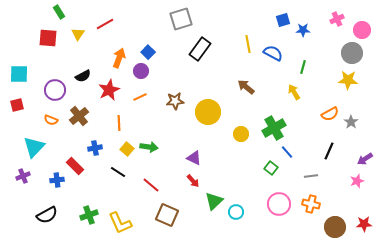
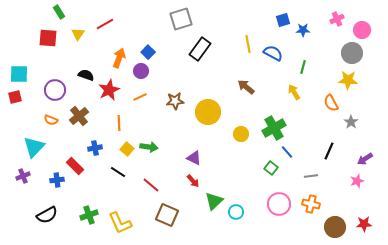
black semicircle at (83, 76): moved 3 px right, 1 px up; rotated 133 degrees counterclockwise
red square at (17, 105): moved 2 px left, 8 px up
orange semicircle at (330, 114): moved 1 px right, 11 px up; rotated 90 degrees clockwise
